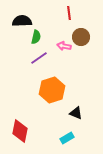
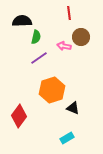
black triangle: moved 3 px left, 5 px up
red diamond: moved 1 px left, 15 px up; rotated 25 degrees clockwise
